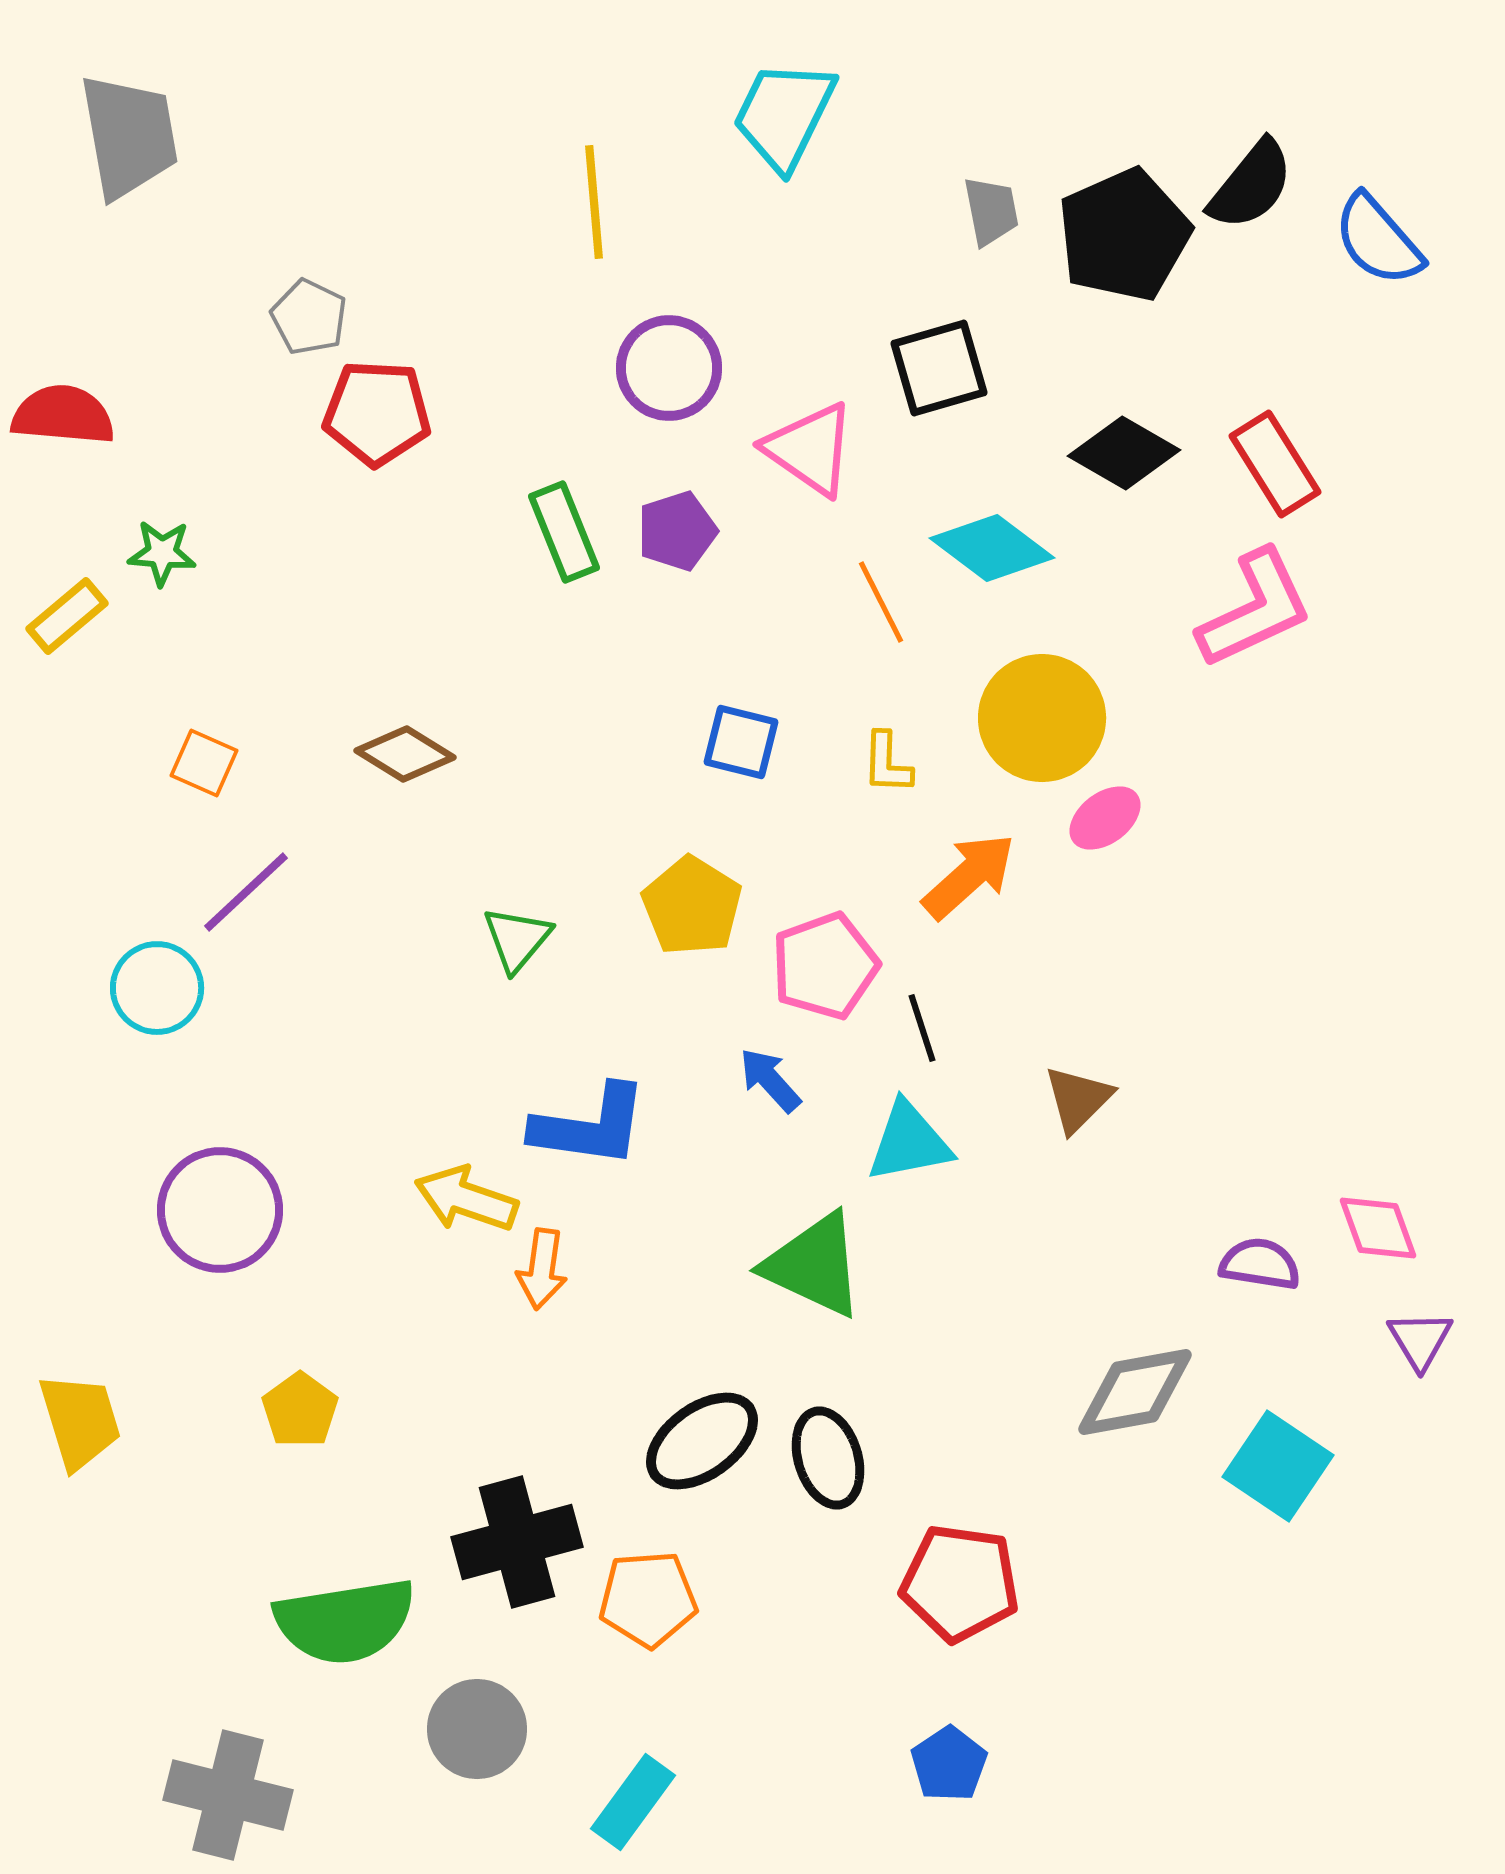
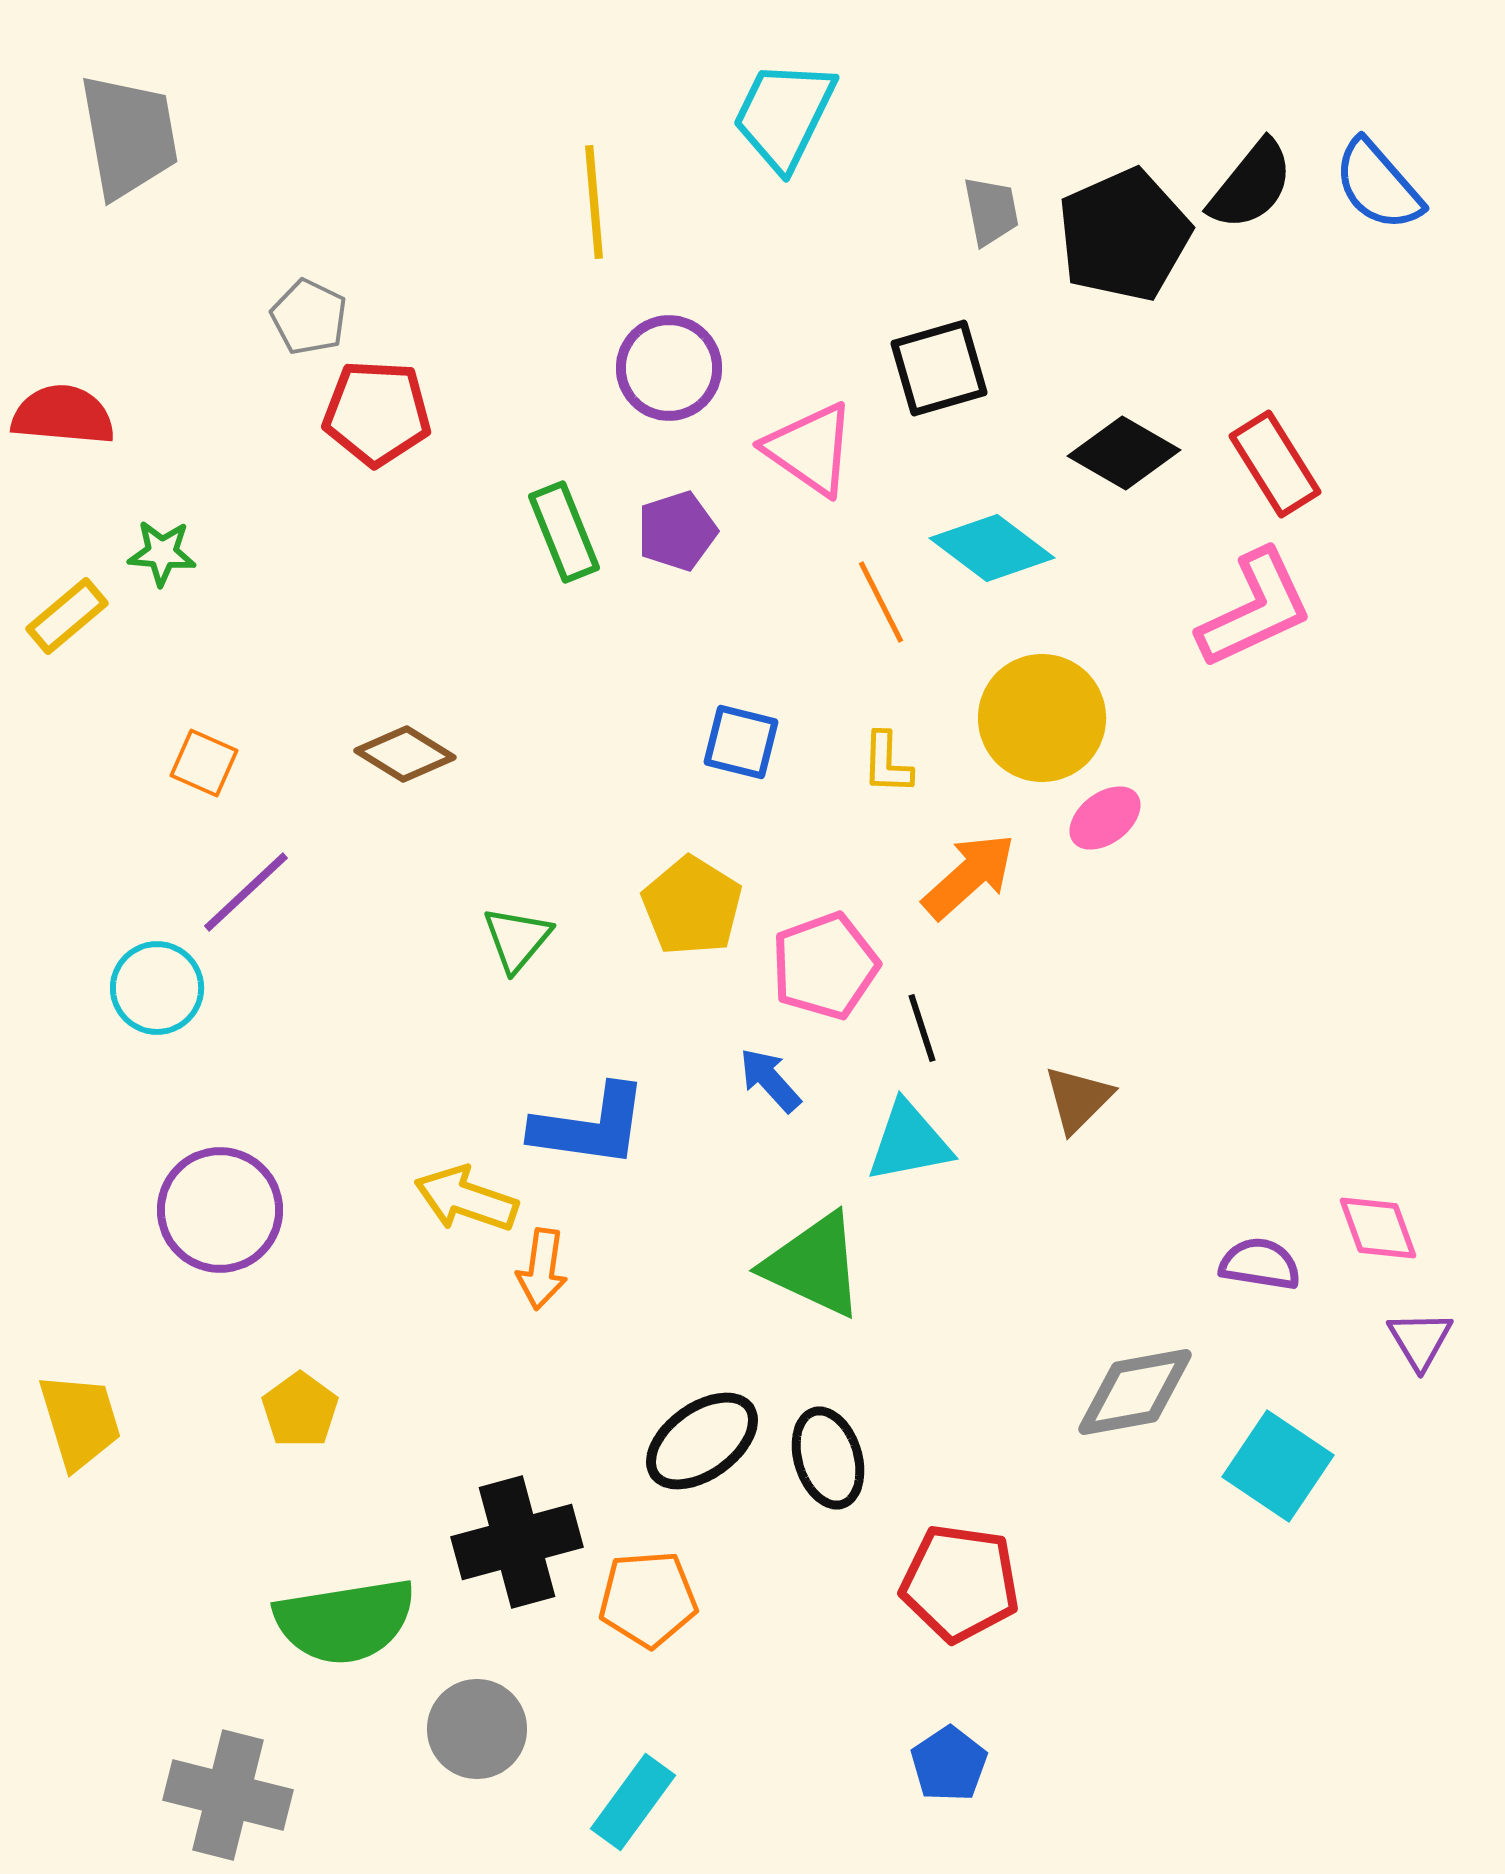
blue semicircle at (1378, 240): moved 55 px up
